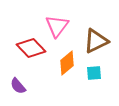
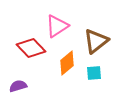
pink triangle: rotated 20 degrees clockwise
brown triangle: rotated 12 degrees counterclockwise
purple semicircle: rotated 114 degrees clockwise
